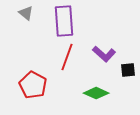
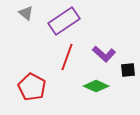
purple rectangle: rotated 60 degrees clockwise
red pentagon: moved 1 px left, 2 px down
green diamond: moved 7 px up
